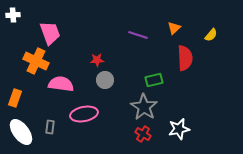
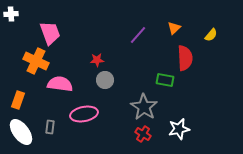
white cross: moved 2 px left, 1 px up
purple line: rotated 66 degrees counterclockwise
green rectangle: moved 11 px right; rotated 24 degrees clockwise
pink semicircle: moved 1 px left
orange rectangle: moved 3 px right, 2 px down
